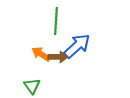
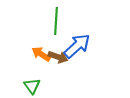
brown arrow: rotated 18 degrees clockwise
